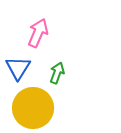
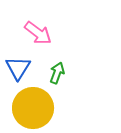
pink arrow: rotated 104 degrees clockwise
